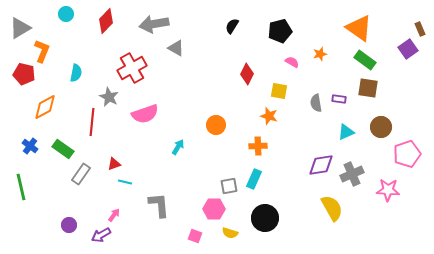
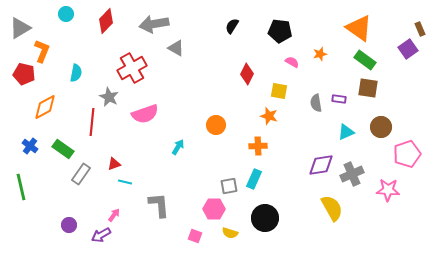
black pentagon at (280, 31): rotated 20 degrees clockwise
